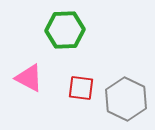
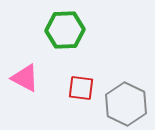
pink triangle: moved 4 px left
gray hexagon: moved 5 px down
